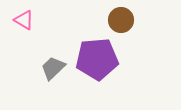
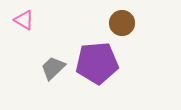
brown circle: moved 1 px right, 3 px down
purple pentagon: moved 4 px down
